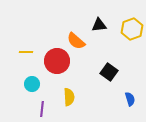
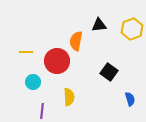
orange semicircle: rotated 60 degrees clockwise
cyan circle: moved 1 px right, 2 px up
purple line: moved 2 px down
